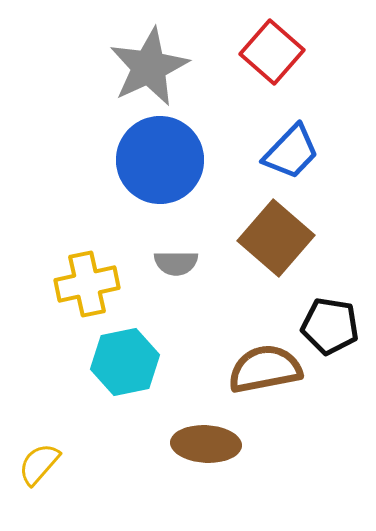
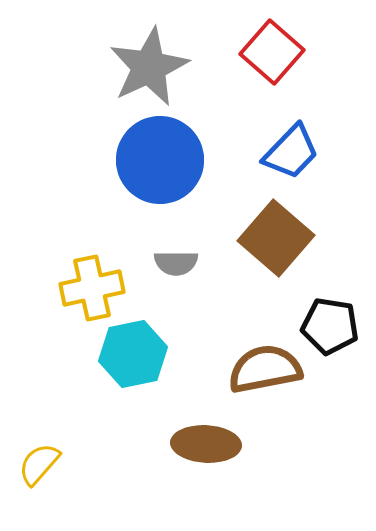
yellow cross: moved 5 px right, 4 px down
cyan hexagon: moved 8 px right, 8 px up
